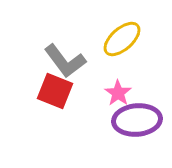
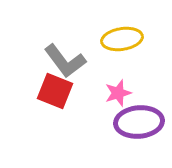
yellow ellipse: rotated 33 degrees clockwise
pink star: rotated 20 degrees clockwise
purple ellipse: moved 2 px right, 2 px down
